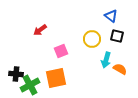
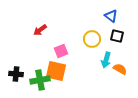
orange square: moved 7 px up; rotated 25 degrees clockwise
green cross: moved 10 px right, 5 px up; rotated 18 degrees clockwise
